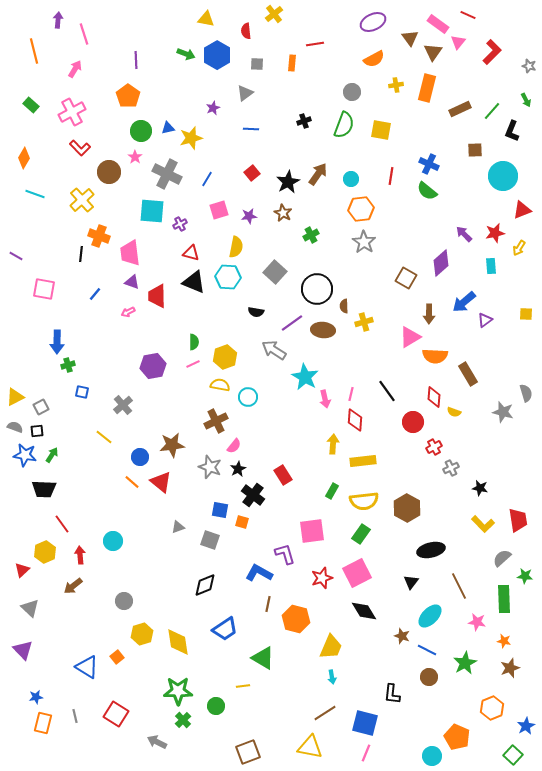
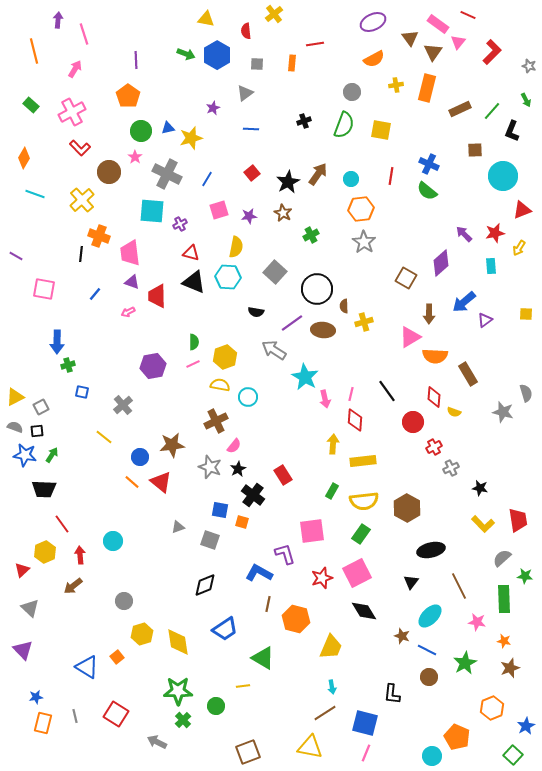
cyan arrow at (332, 677): moved 10 px down
